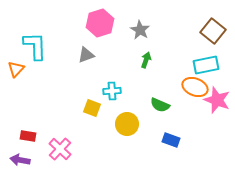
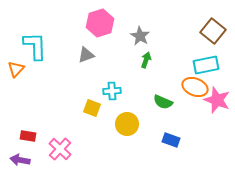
gray star: moved 6 px down
green semicircle: moved 3 px right, 3 px up
